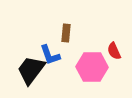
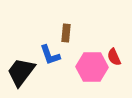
red semicircle: moved 6 px down
black trapezoid: moved 10 px left, 2 px down
